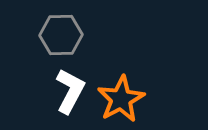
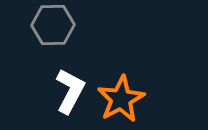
gray hexagon: moved 8 px left, 10 px up
